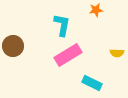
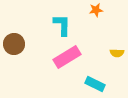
cyan L-shape: rotated 10 degrees counterclockwise
brown circle: moved 1 px right, 2 px up
pink rectangle: moved 1 px left, 2 px down
cyan rectangle: moved 3 px right, 1 px down
